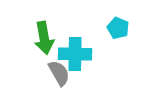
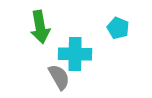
green arrow: moved 4 px left, 11 px up
gray semicircle: moved 4 px down
